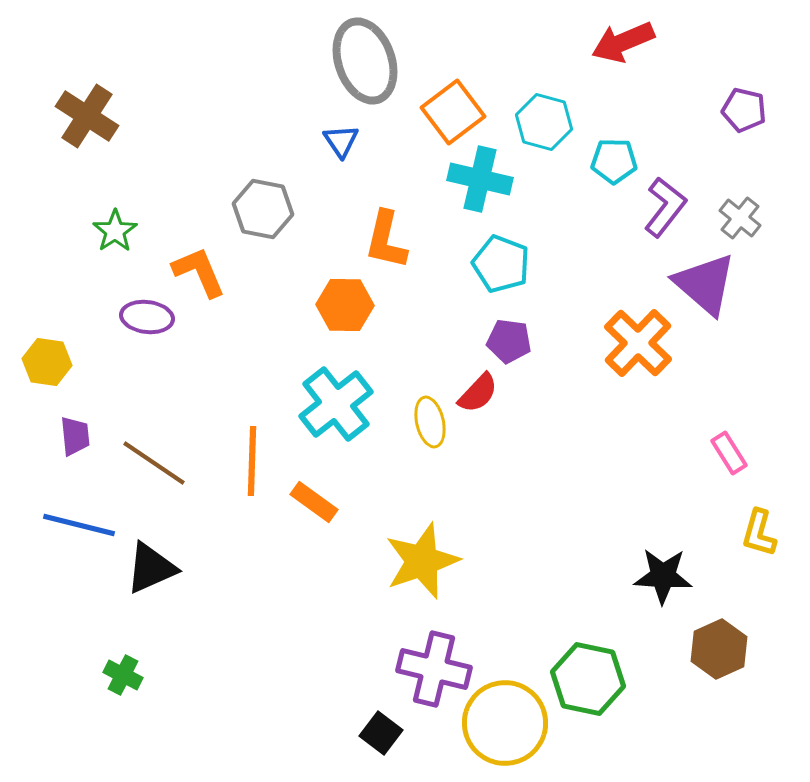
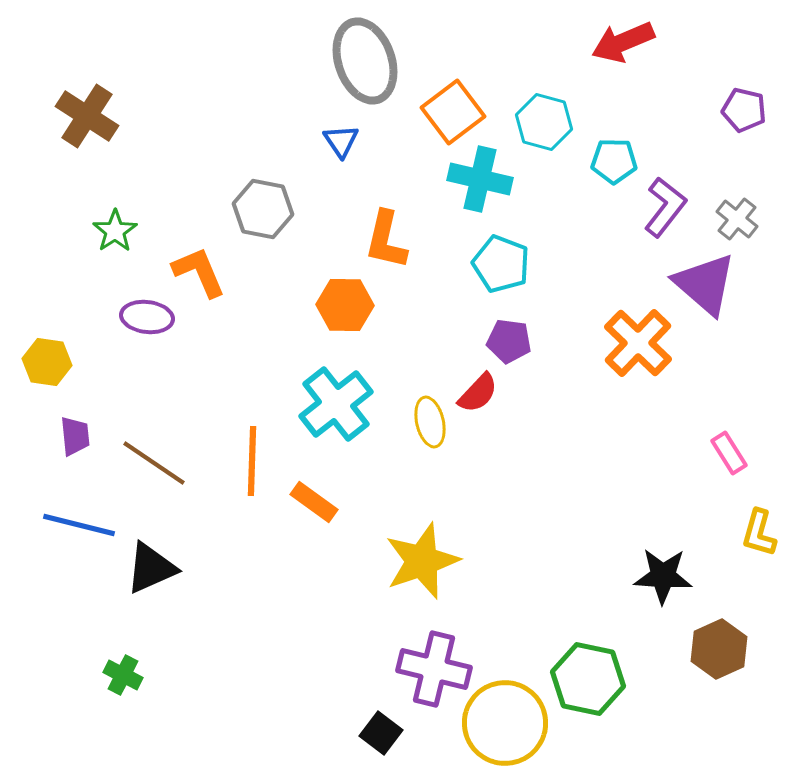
gray cross at (740, 218): moved 3 px left, 1 px down
